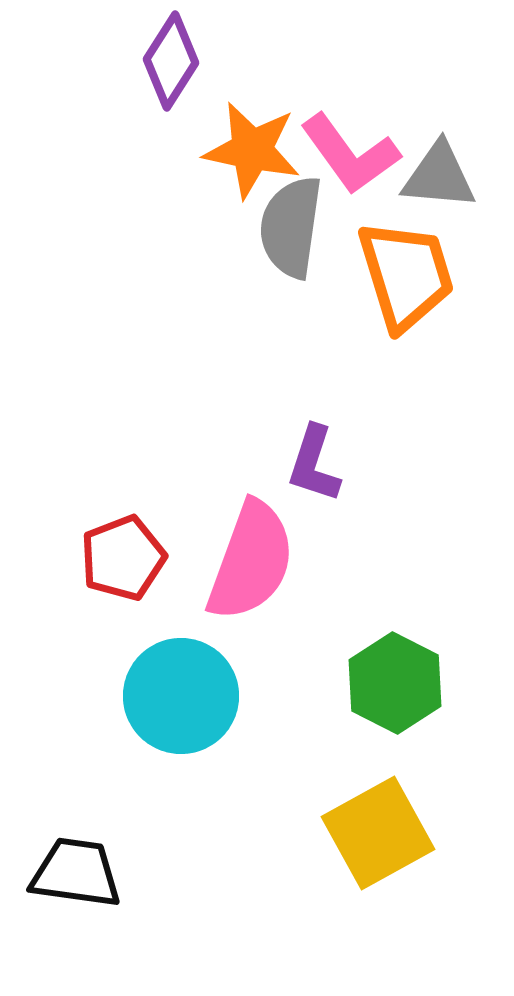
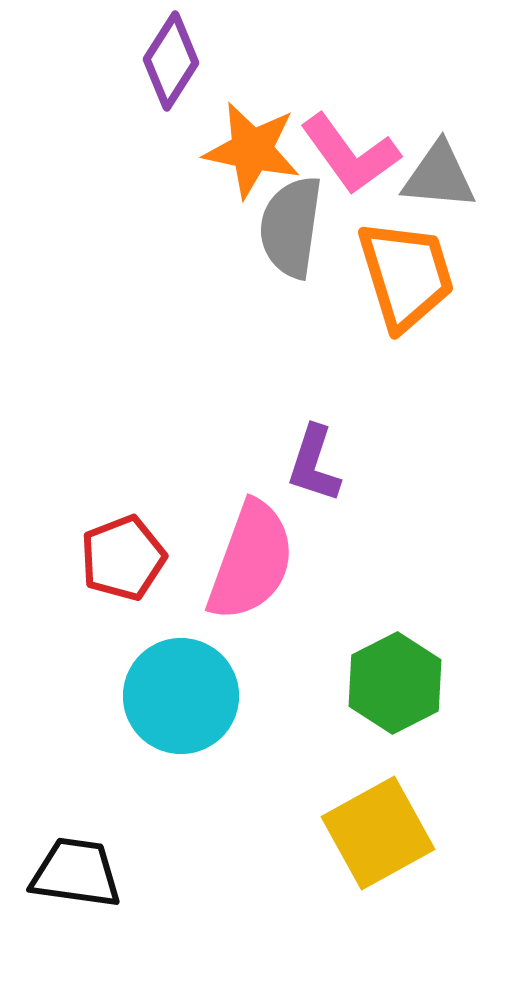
green hexagon: rotated 6 degrees clockwise
